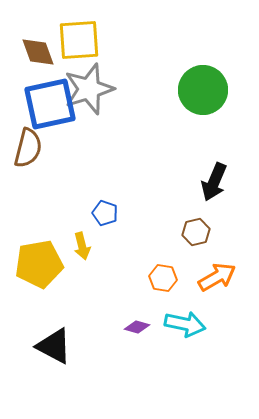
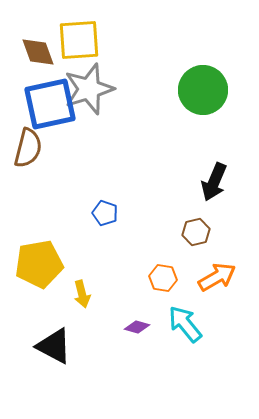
yellow arrow: moved 48 px down
cyan arrow: rotated 141 degrees counterclockwise
